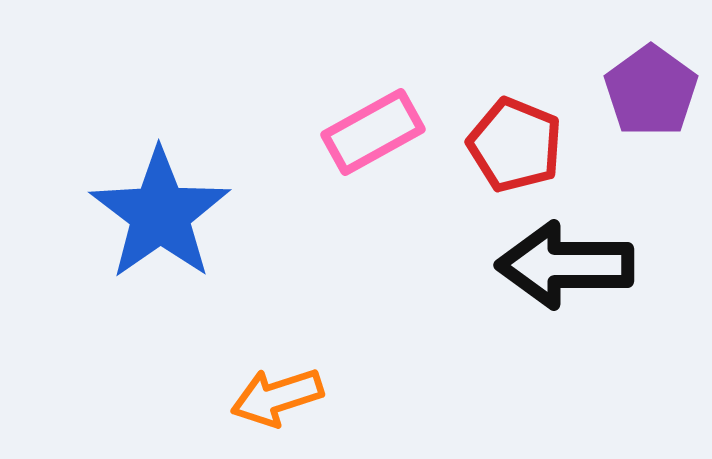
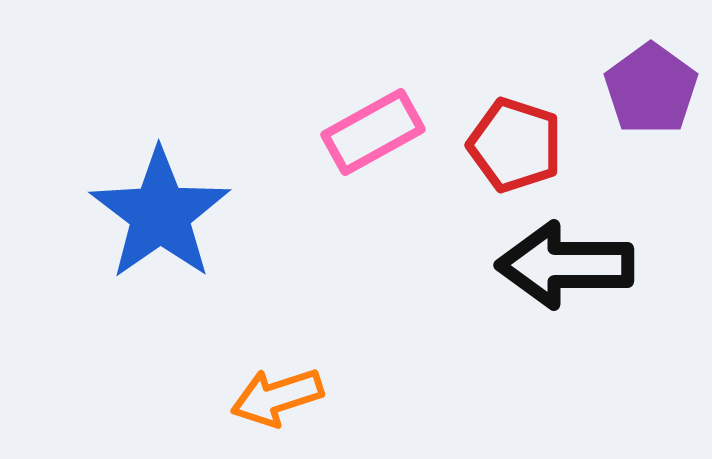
purple pentagon: moved 2 px up
red pentagon: rotated 4 degrees counterclockwise
